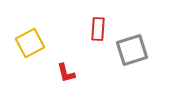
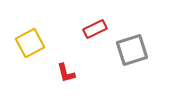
red rectangle: moved 3 px left; rotated 60 degrees clockwise
